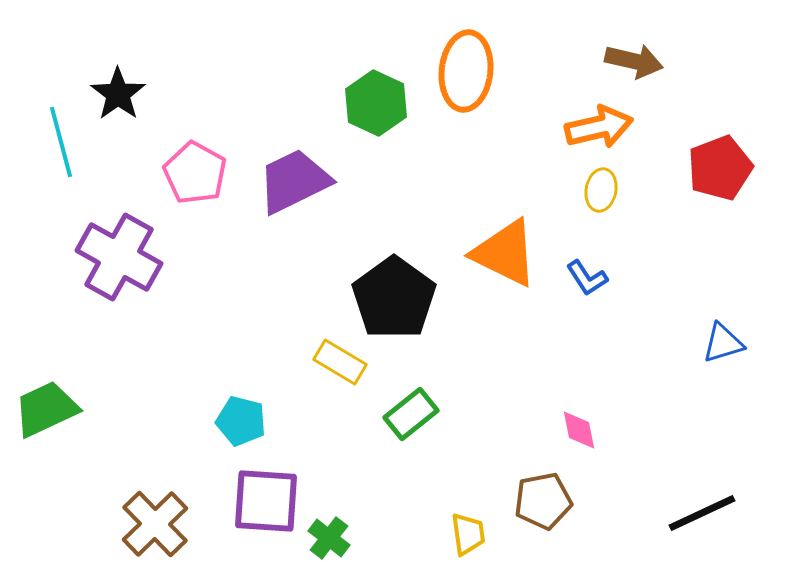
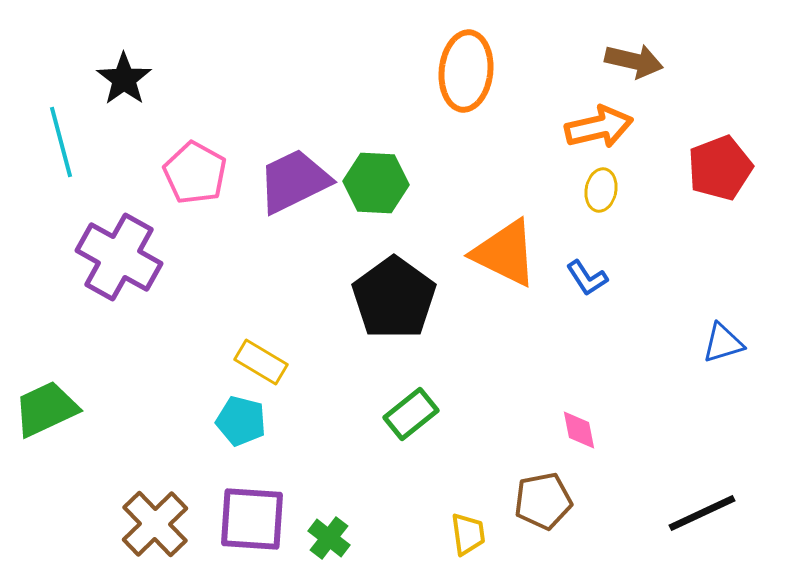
black star: moved 6 px right, 15 px up
green hexagon: moved 80 px down; rotated 22 degrees counterclockwise
yellow rectangle: moved 79 px left
purple square: moved 14 px left, 18 px down
